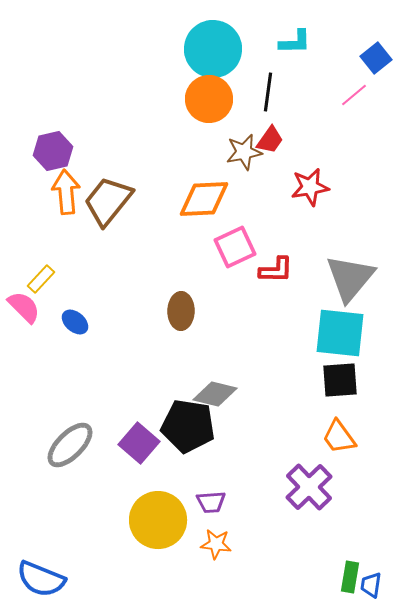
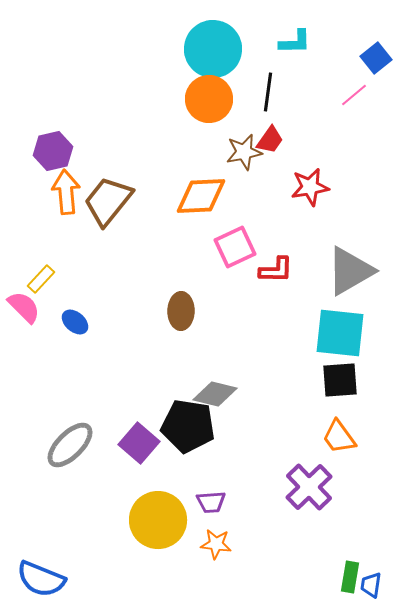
orange diamond: moved 3 px left, 3 px up
gray triangle: moved 7 px up; rotated 20 degrees clockwise
